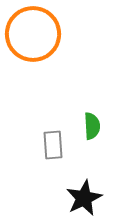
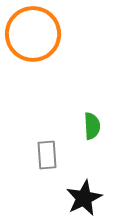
gray rectangle: moved 6 px left, 10 px down
